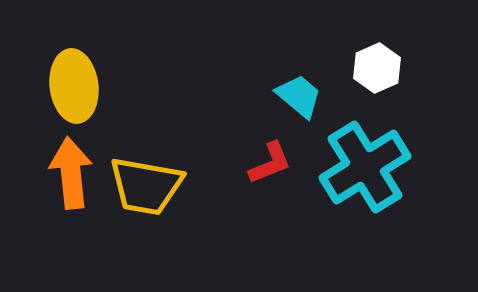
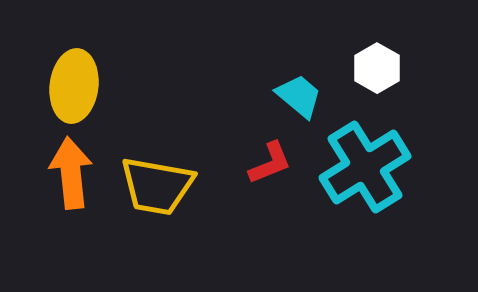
white hexagon: rotated 6 degrees counterclockwise
yellow ellipse: rotated 14 degrees clockwise
yellow trapezoid: moved 11 px right
